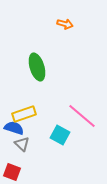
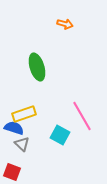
pink line: rotated 20 degrees clockwise
